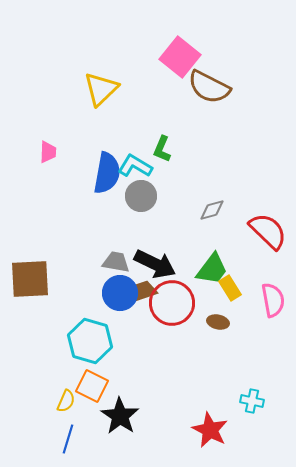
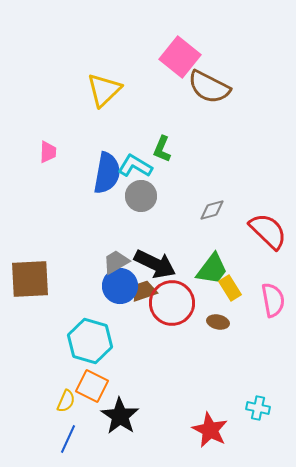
yellow triangle: moved 3 px right, 1 px down
gray trapezoid: rotated 40 degrees counterclockwise
blue circle: moved 7 px up
cyan cross: moved 6 px right, 7 px down
blue line: rotated 8 degrees clockwise
